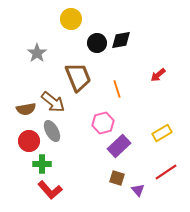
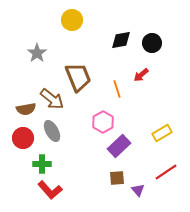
yellow circle: moved 1 px right, 1 px down
black circle: moved 55 px right
red arrow: moved 17 px left
brown arrow: moved 1 px left, 3 px up
pink hexagon: moved 1 px up; rotated 15 degrees counterclockwise
red circle: moved 6 px left, 3 px up
brown square: rotated 21 degrees counterclockwise
